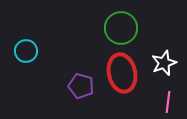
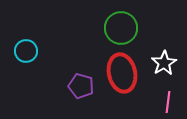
white star: rotated 10 degrees counterclockwise
